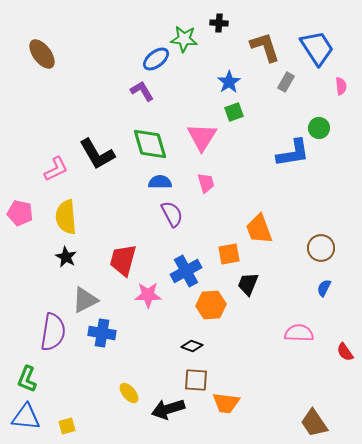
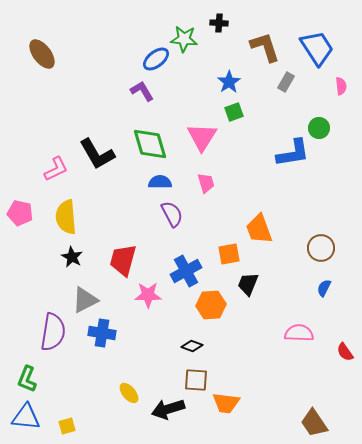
black star at (66, 257): moved 6 px right
